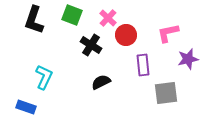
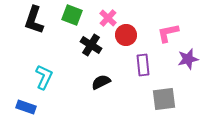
gray square: moved 2 px left, 6 px down
